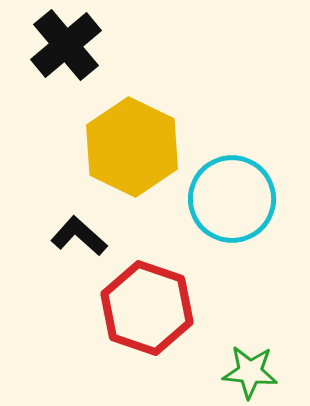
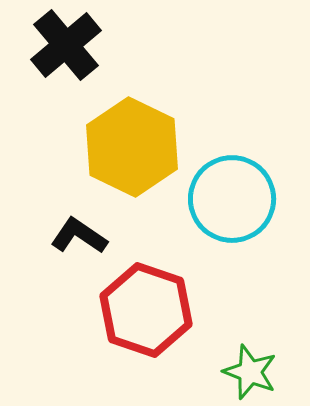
black L-shape: rotated 8 degrees counterclockwise
red hexagon: moved 1 px left, 2 px down
green star: rotated 16 degrees clockwise
